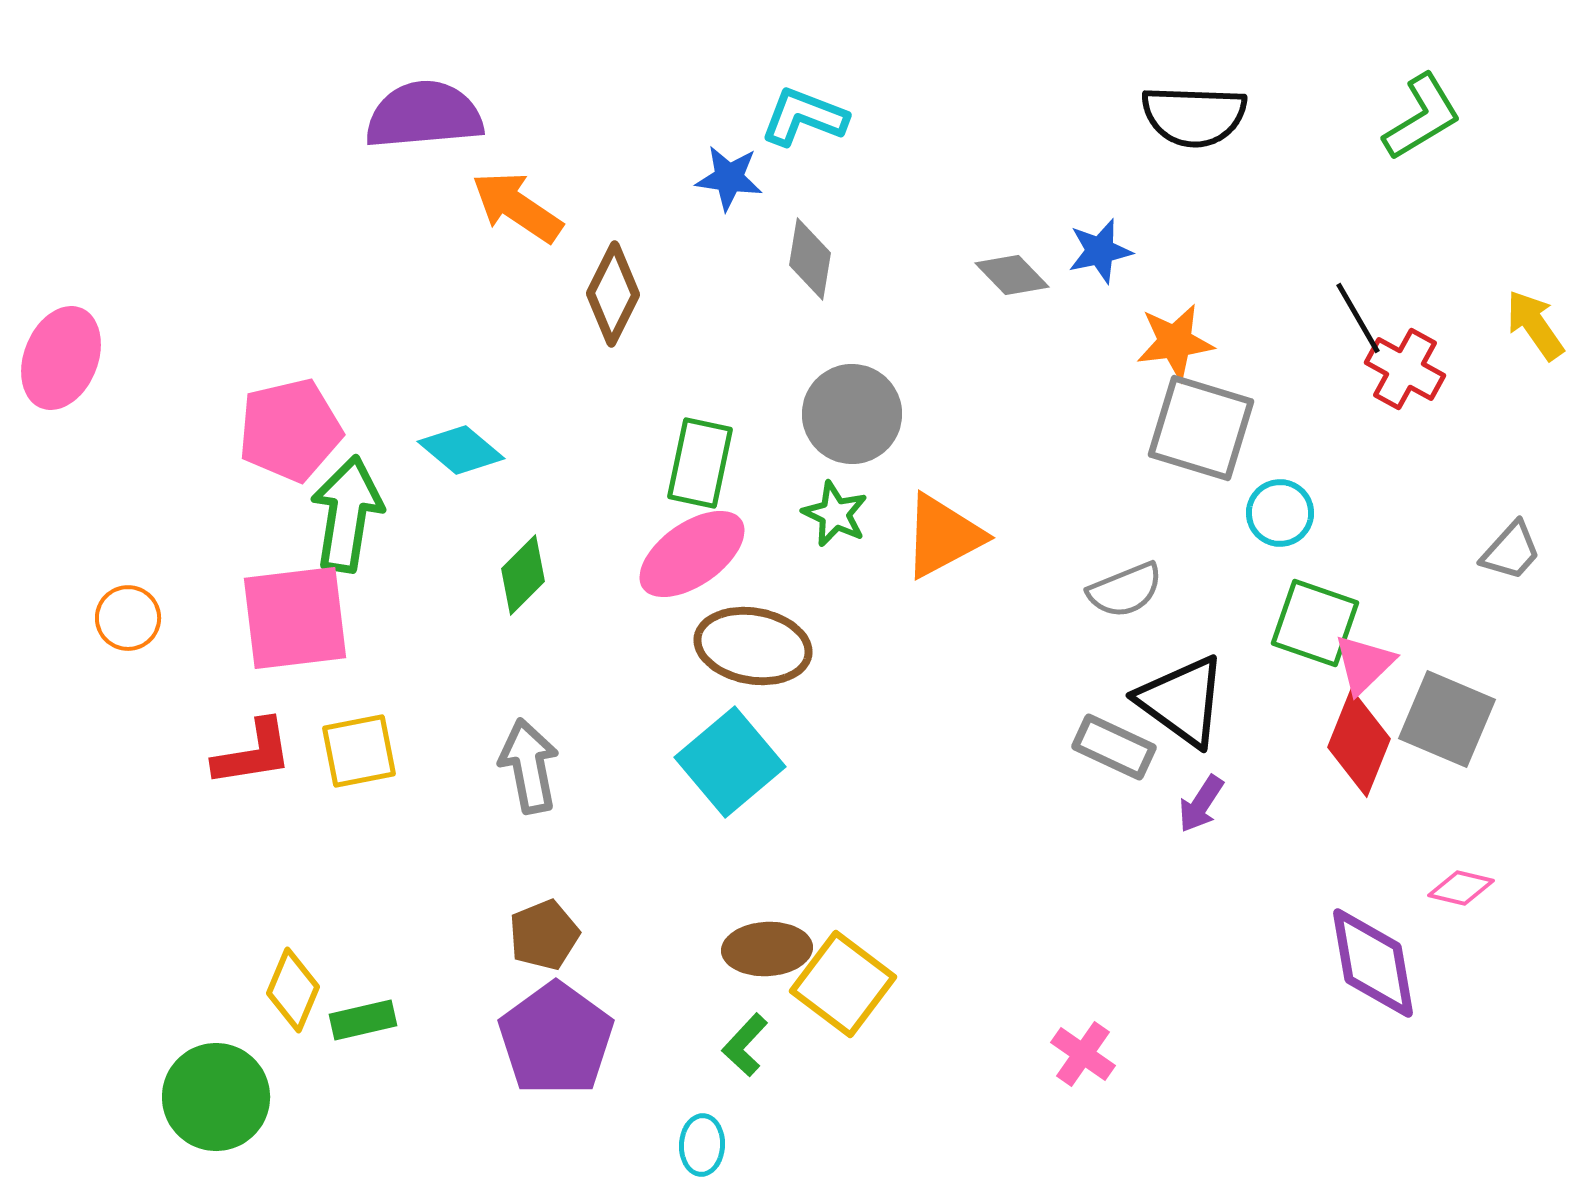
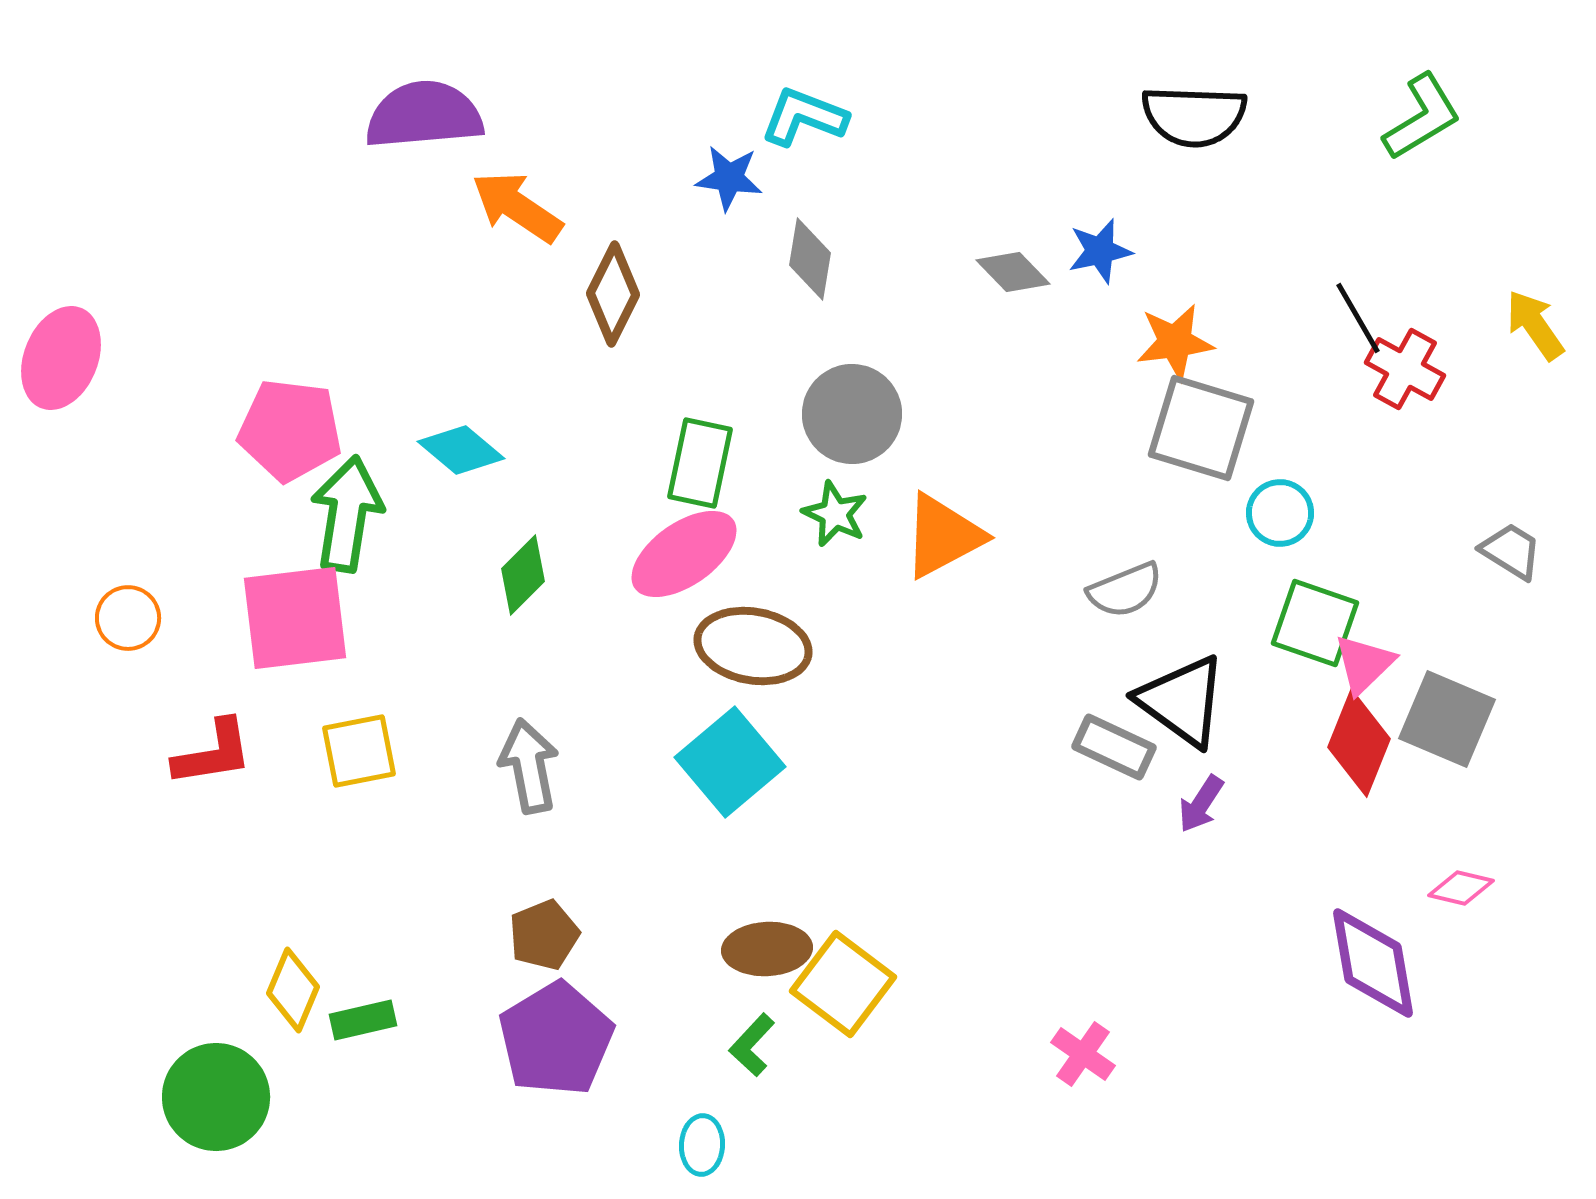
gray diamond at (1012, 275): moved 1 px right, 3 px up
pink pentagon at (290, 430): rotated 20 degrees clockwise
gray trapezoid at (1511, 551): rotated 100 degrees counterclockwise
pink ellipse at (692, 554): moved 8 px left
red L-shape at (253, 753): moved 40 px left
purple pentagon at (556, 1039): rotated 5 degrees clockwise
green L-shape at (745, 1045): moved 7 px right
